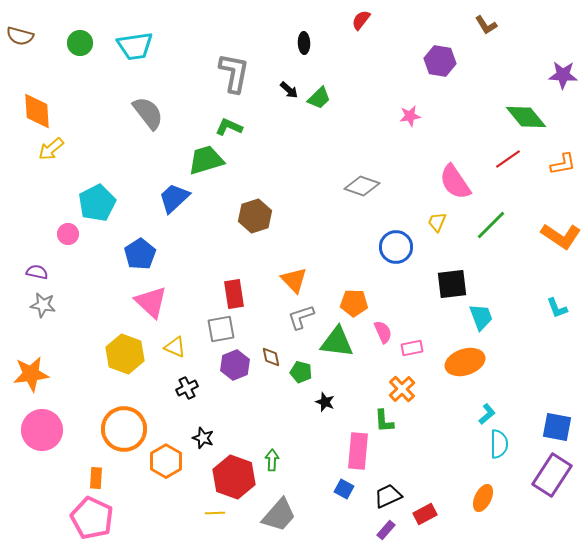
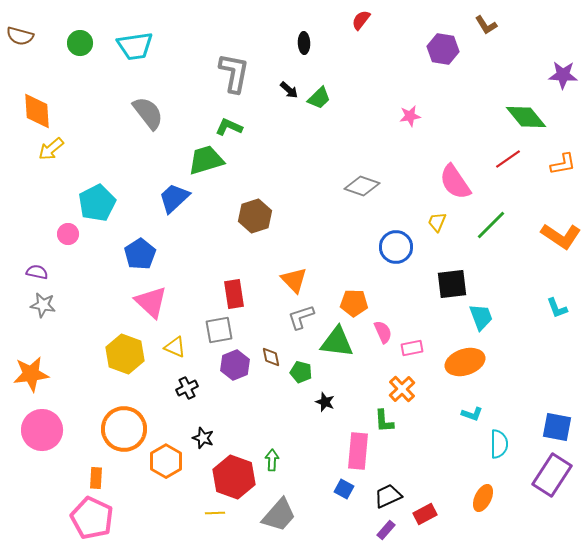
purple hexagon at (440, 61): moved 3 px right, 12 px up
gray square at (221, 329): moved 2 px left, 1 px down
cyan L-shape at (487, 414): moved 15 px left; rotated 60 degrees clockwise
